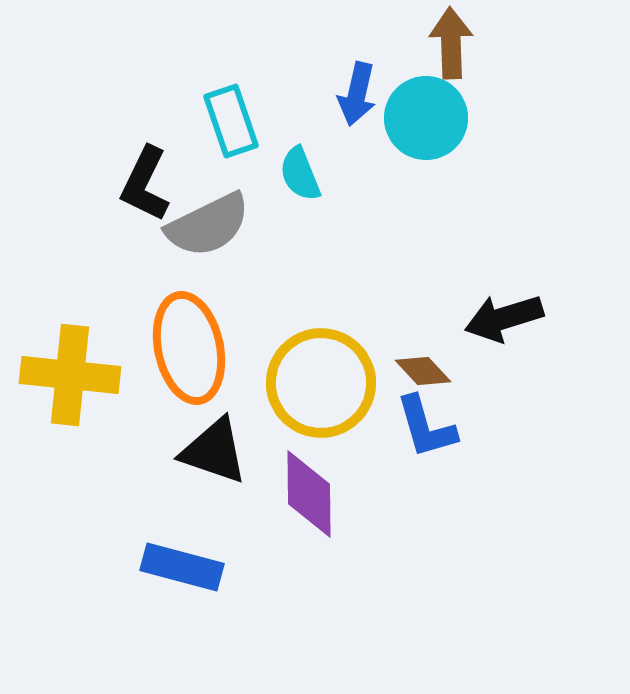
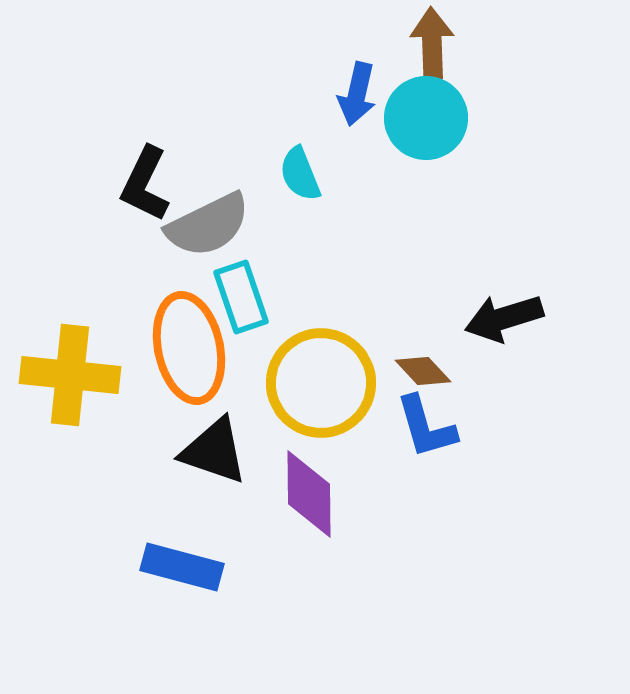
brown arrow: moved 19 px left
cyan rectangle: moved 10 px right, 176 px down
